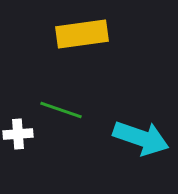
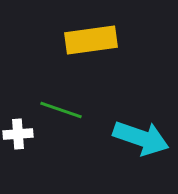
yellow rectangle: moved 9 px right, 6 px down
